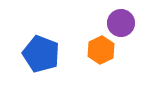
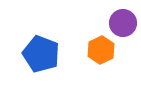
purple circle: moved 2 px right
